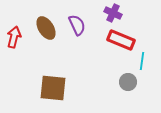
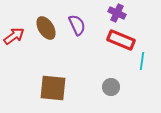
purple cross: moved 4 px right
red arrow: moved 1 px up; rotated 40 degrees clockwise
gray circle: moved 17 px left, 5 px down
